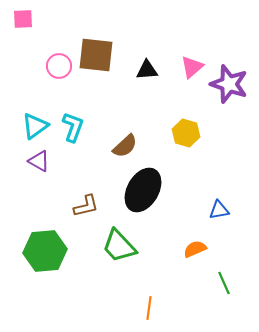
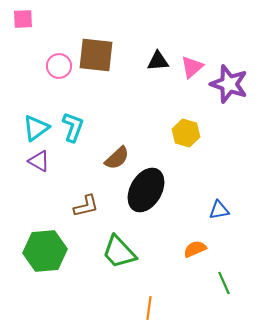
black triangle: moved 11 px right, 9 px up
cyan triangle: moved 1 px right, 2 px down
brown semicircle: moved 8 px left, 12 px down
black ellipse: moved 3 px right
green trapezoid: moved 6 px down
